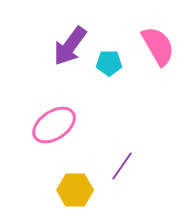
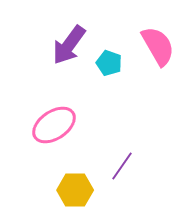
purple arrow: moved 1 px left, 1 px up
cyan pentagon: rotated 20 degrees clockwise
